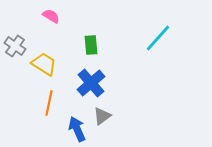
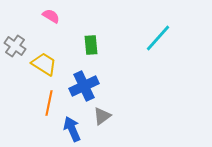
blue cross: moved 7 px left, 3 px down; rotated 16 degrees clockwise
blue arrow: moved 5 px left
